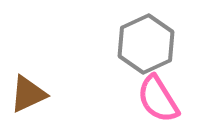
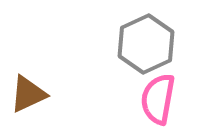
pink semicircle: rotated 42 degrees clockwise
